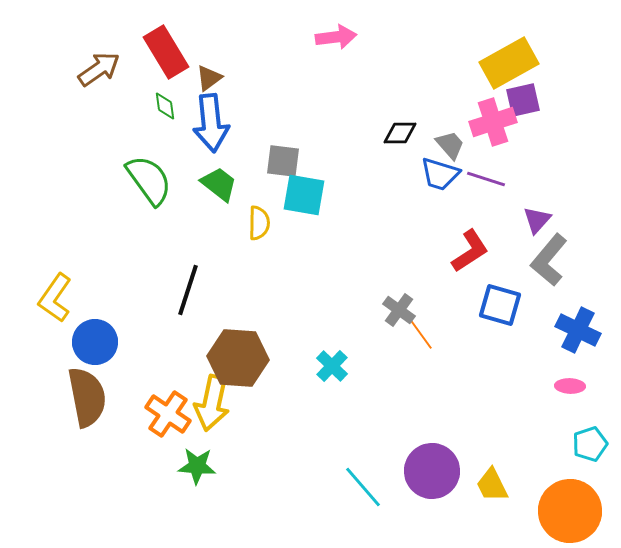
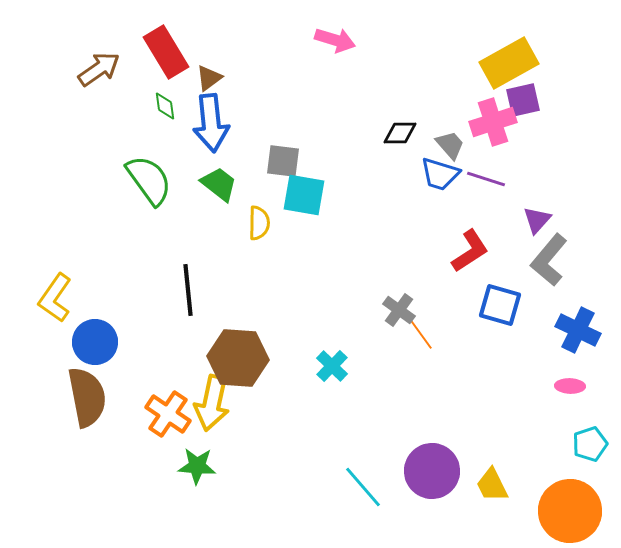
pink arrow: moved 1 px left, 3 px down; rotated 24 degrees clockwise
black line: rotated 24 degrees counterclockwise
